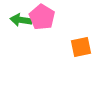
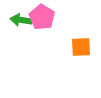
orange square: rotated 10 degrees clockwise
